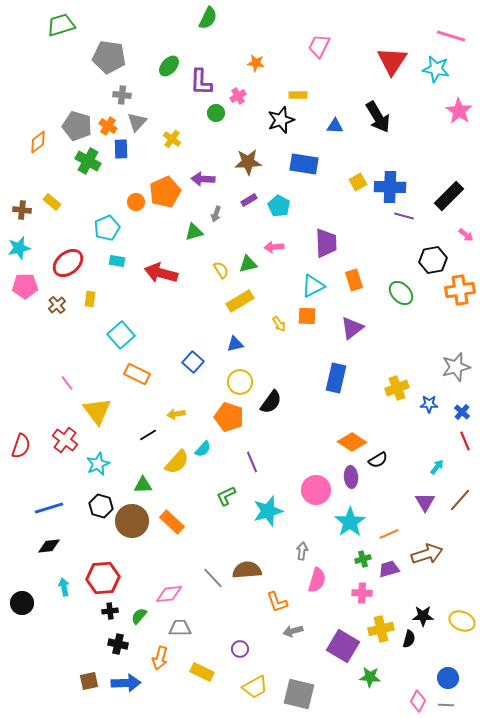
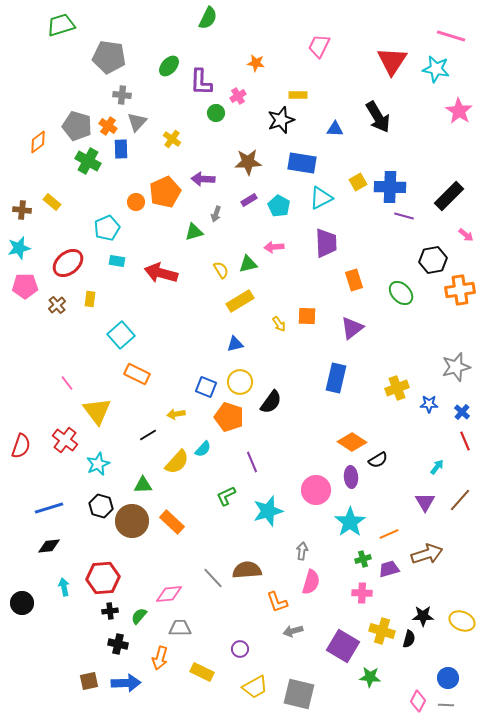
blue triangle at (335, 126): moved 3 px down
blue rectangle at (304, 164): moved 2 px left, 1 px up
cyan triangle at (313, 286): moved 8 px right, 88 px up
blue square at (193, 362): moved 13 px right, 25 px down; rotated 20 degrees counterclockwise
pink semicircle at (317, 580): moved 6 px left, 2 px down
yellow cross at (381, 629): moved 1 px right, 2 px down; rotated 30 degrees clockwise
